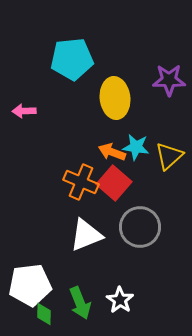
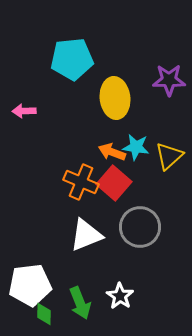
white star: moved 4 px up
